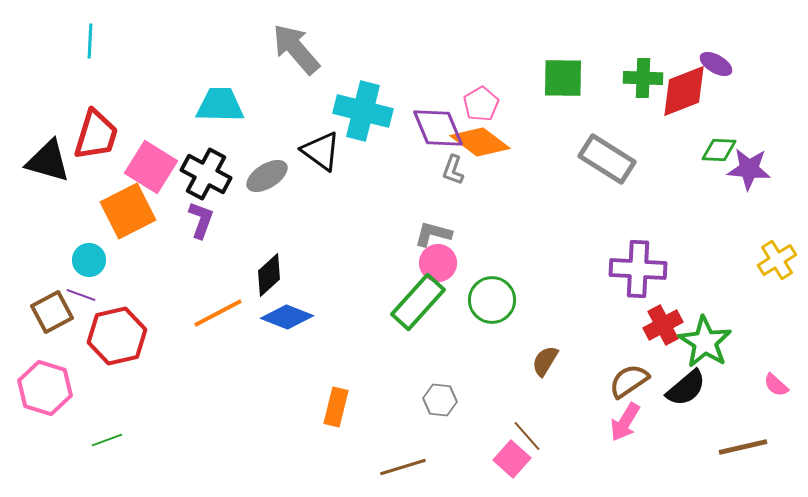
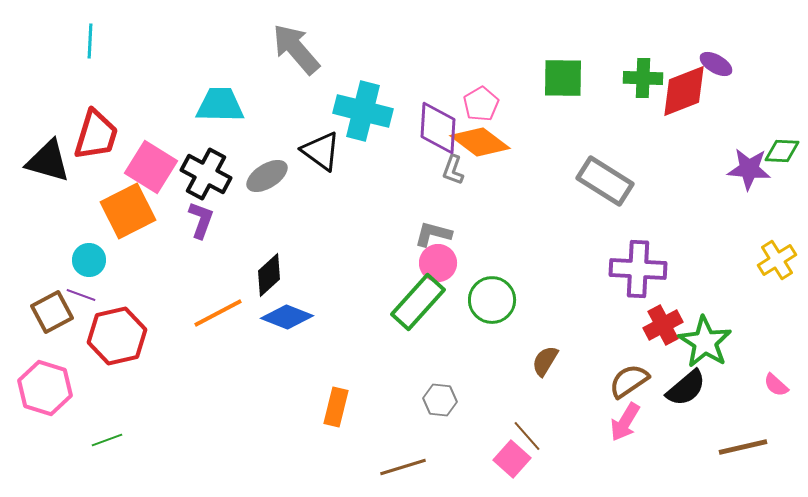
purple diamond at (438, 128): rotated 26 degrees clockwise
green diamond at (719, 150): moved 63 px right, 1 px down
gray rectangle at (607, 159): moved 2 px left, 22 px down
